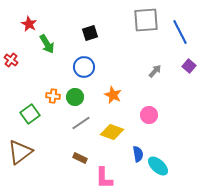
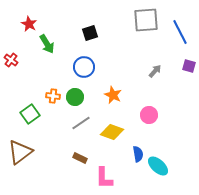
purple square: rotated 24 degrees counterclockwise
